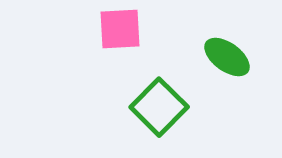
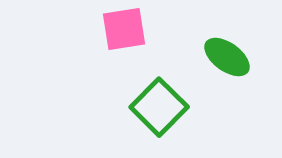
pink square: moved 4 px right; rotated 6 degrees counterclockwise
